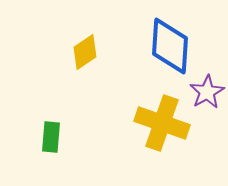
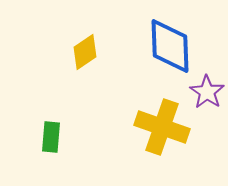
blue diamond: rotated 6 degrees counterclockwise
purple star: rotated 8 degrees counterclockwise
yellow cross: moved 4 px down
